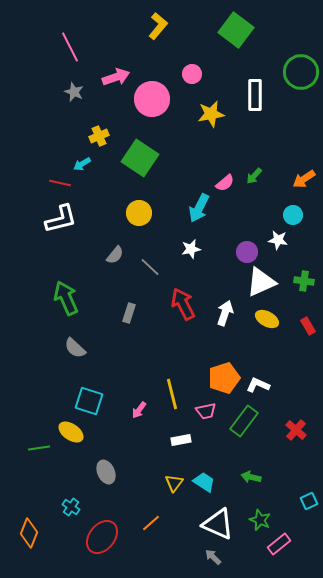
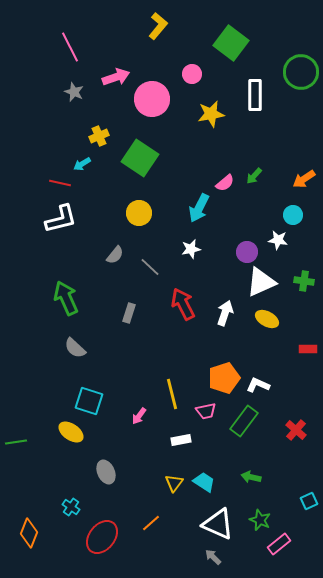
green square at (236, 30): moved 5 px left, 13 px down
red rectangle at (308, 326): moved 23 px down; rotated 60 degrees counterclockwise
pink arrow at (139, 410): moved 6 px down
green line at (39, 448): moved 23 px left, 6 px up
